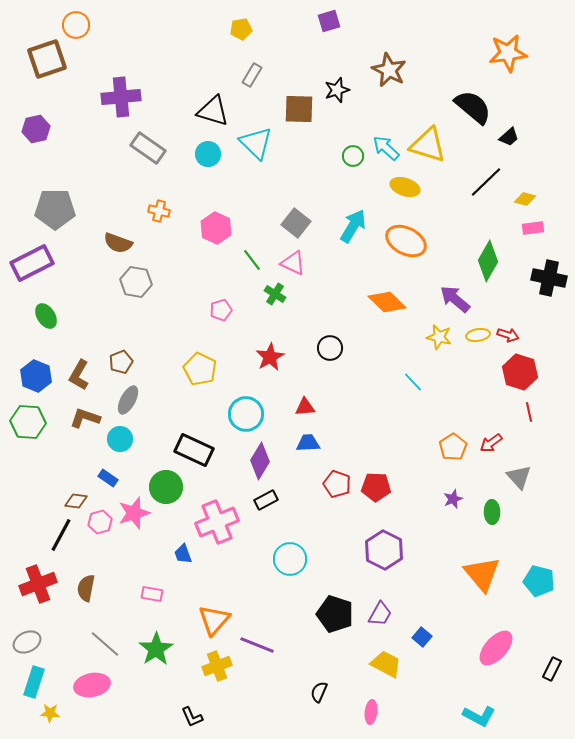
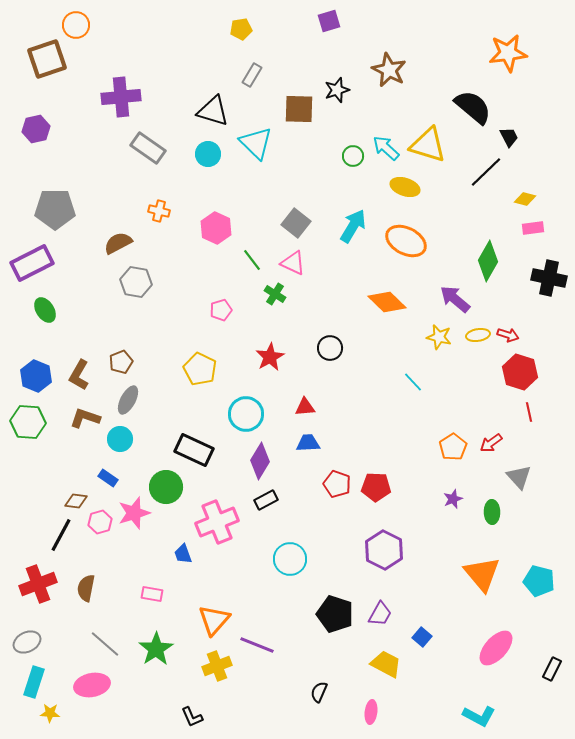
black trapezoid at (509, 137): rotated 75 degrees counterclockwise
black line at (486, 182): moved 10 px up
brown semicircle at (118, 243): rotated 132 degrees clockwise
green ellipse at (46, 316): moved 1 px left, 6 px up
